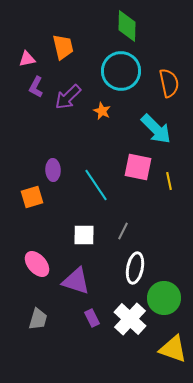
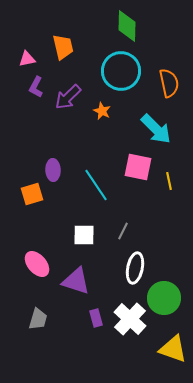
orange square: moved 3 px up
purple rectangle: moved 4 px right; rotated 12 degrees clockwise
